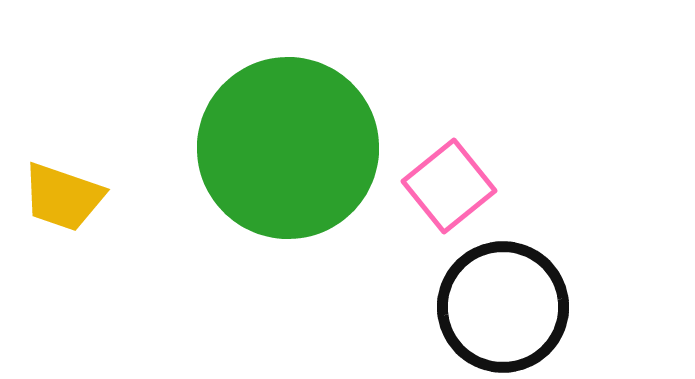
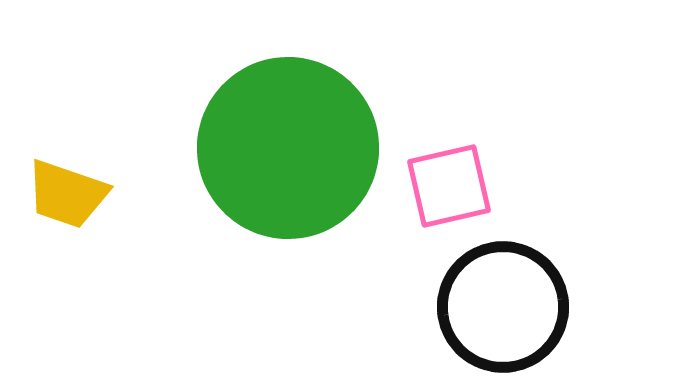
pink square: rotated 26 degrees clockwise
yellow trapezoid: moved 4 px right, 3 px up
